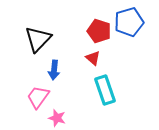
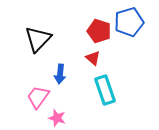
blue arrow: moved 6 px right, 4 px down
